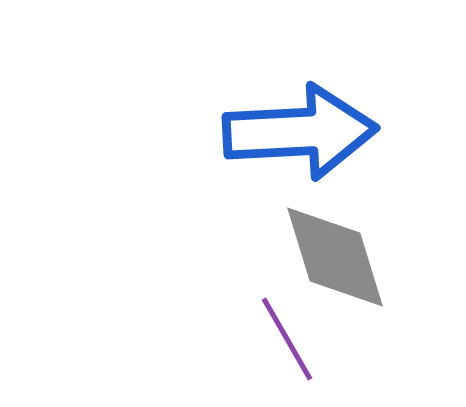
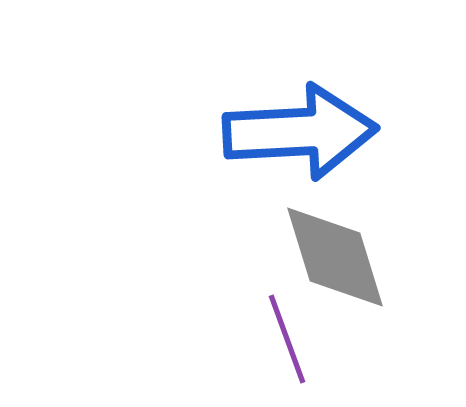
purple line: rotated 10 degrees clockwise
